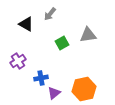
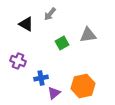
purple cross: rotated 35 degrees counterclockwise
orange hexagon: moved 1 px left, 3 px up
